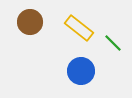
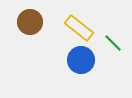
blue circle: moved 11 px up
